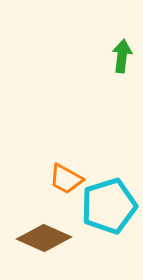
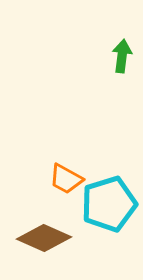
cyan pentagon: moved 2 px up
